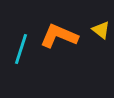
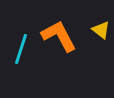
orange L-shape: rotated 39 degrees clockwise
